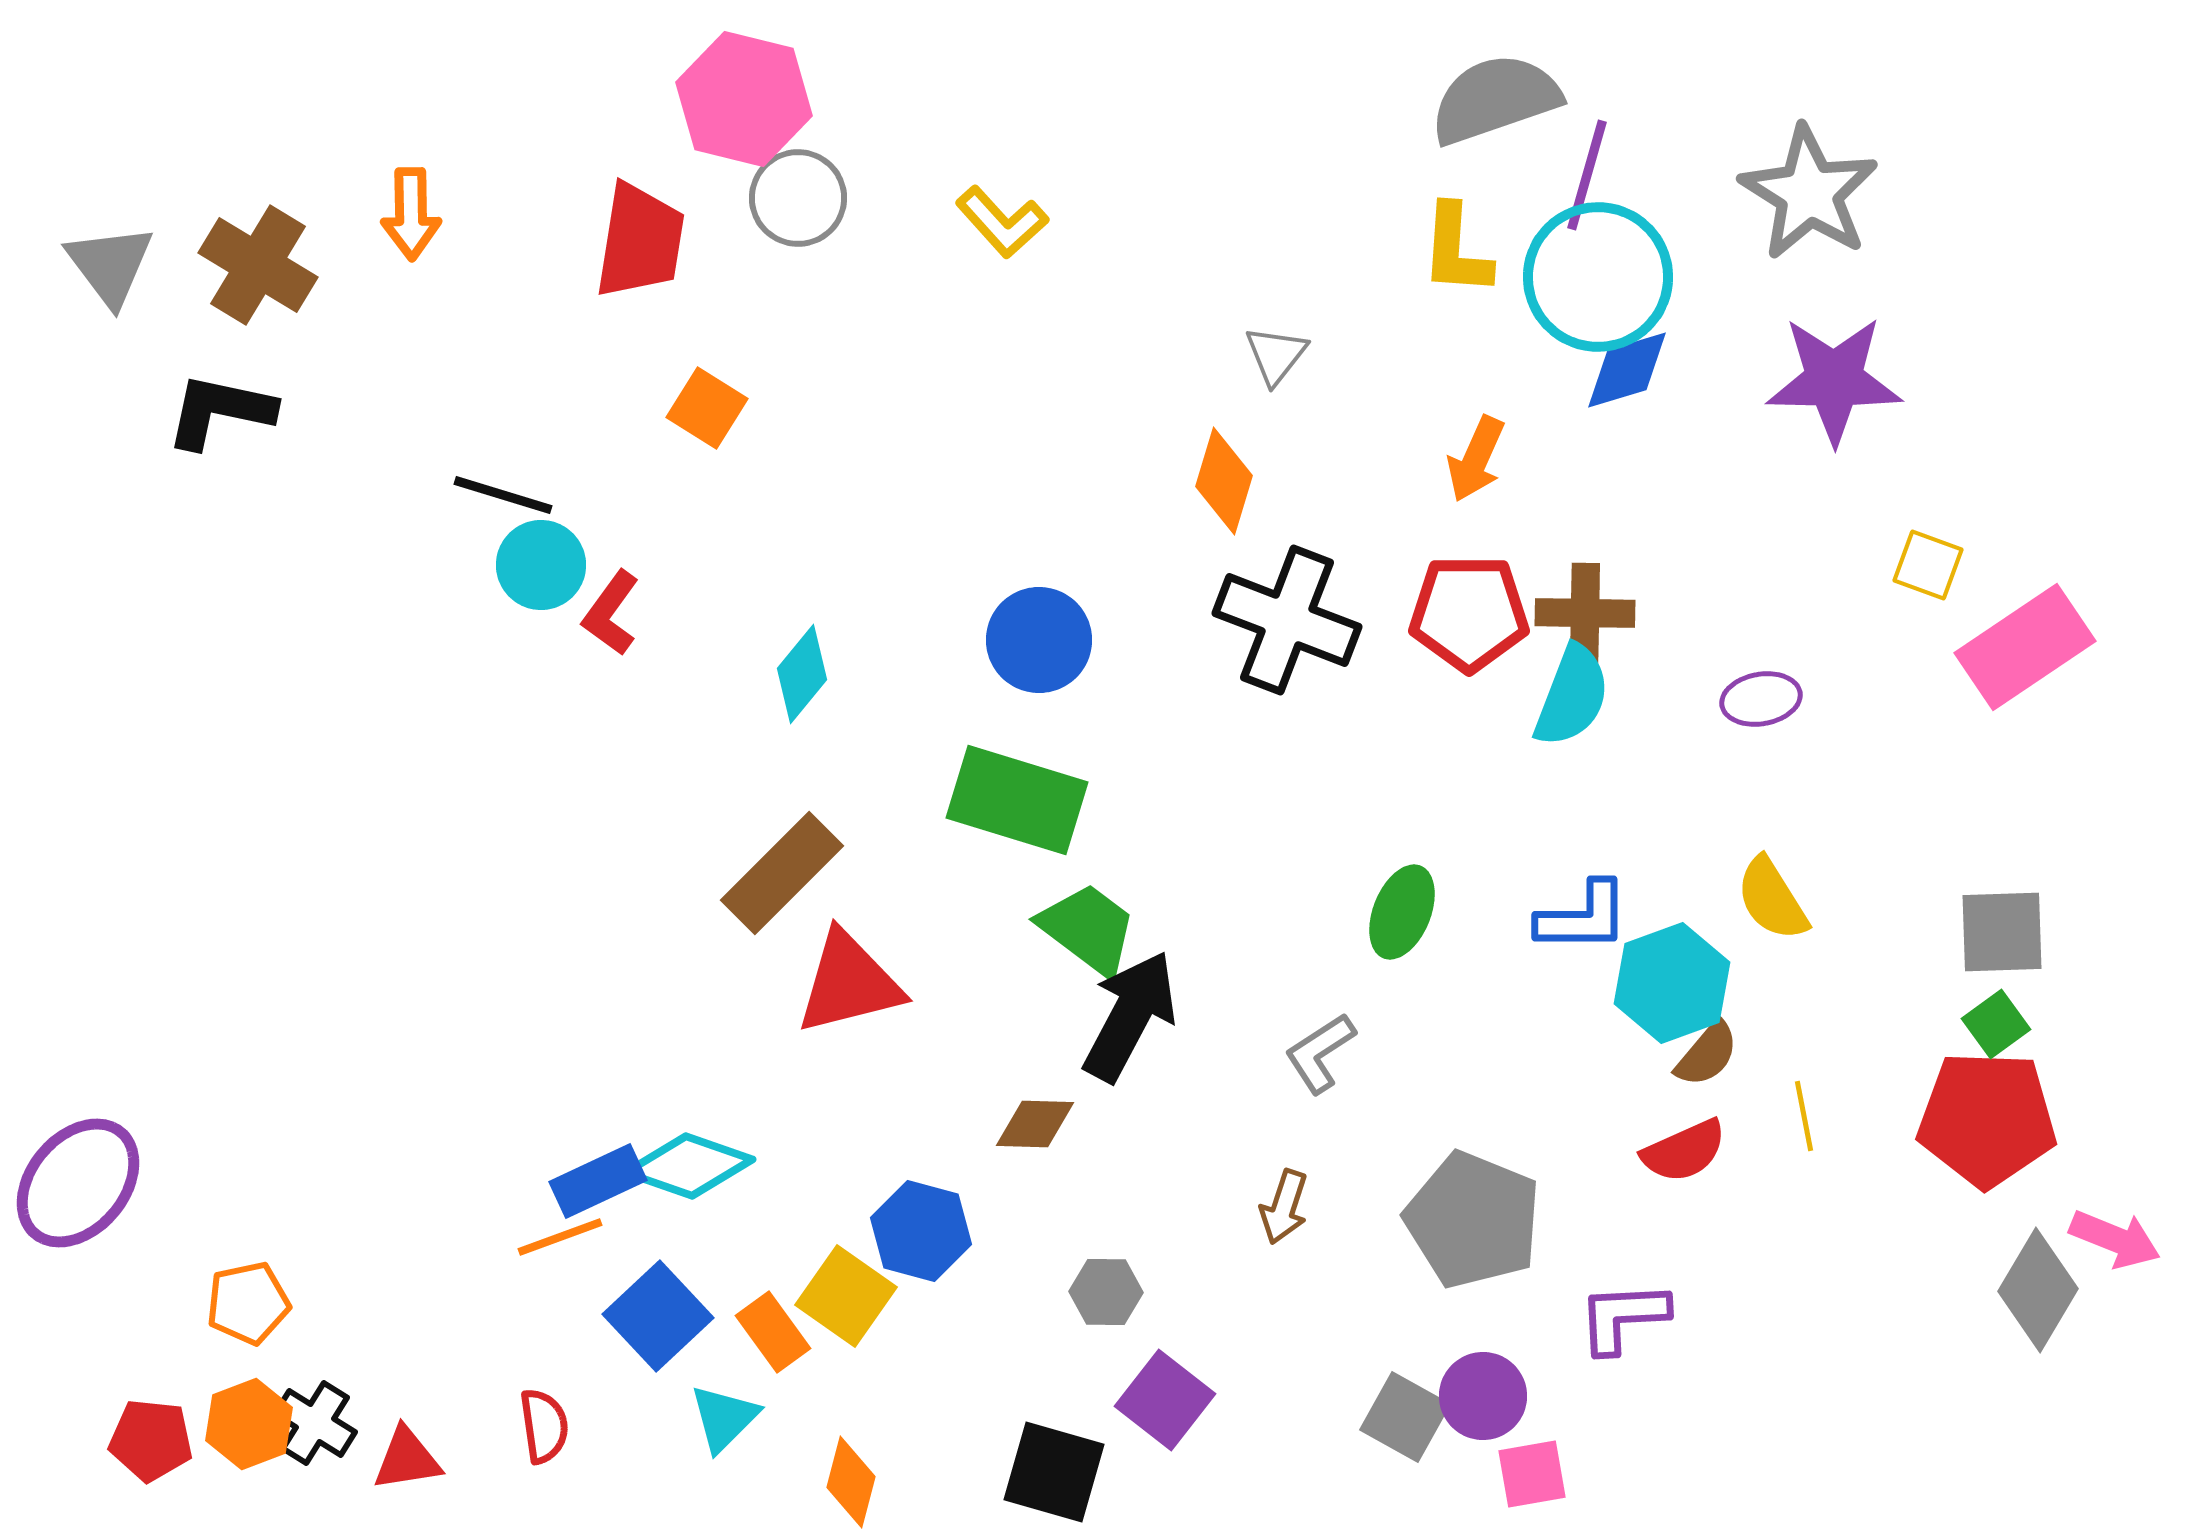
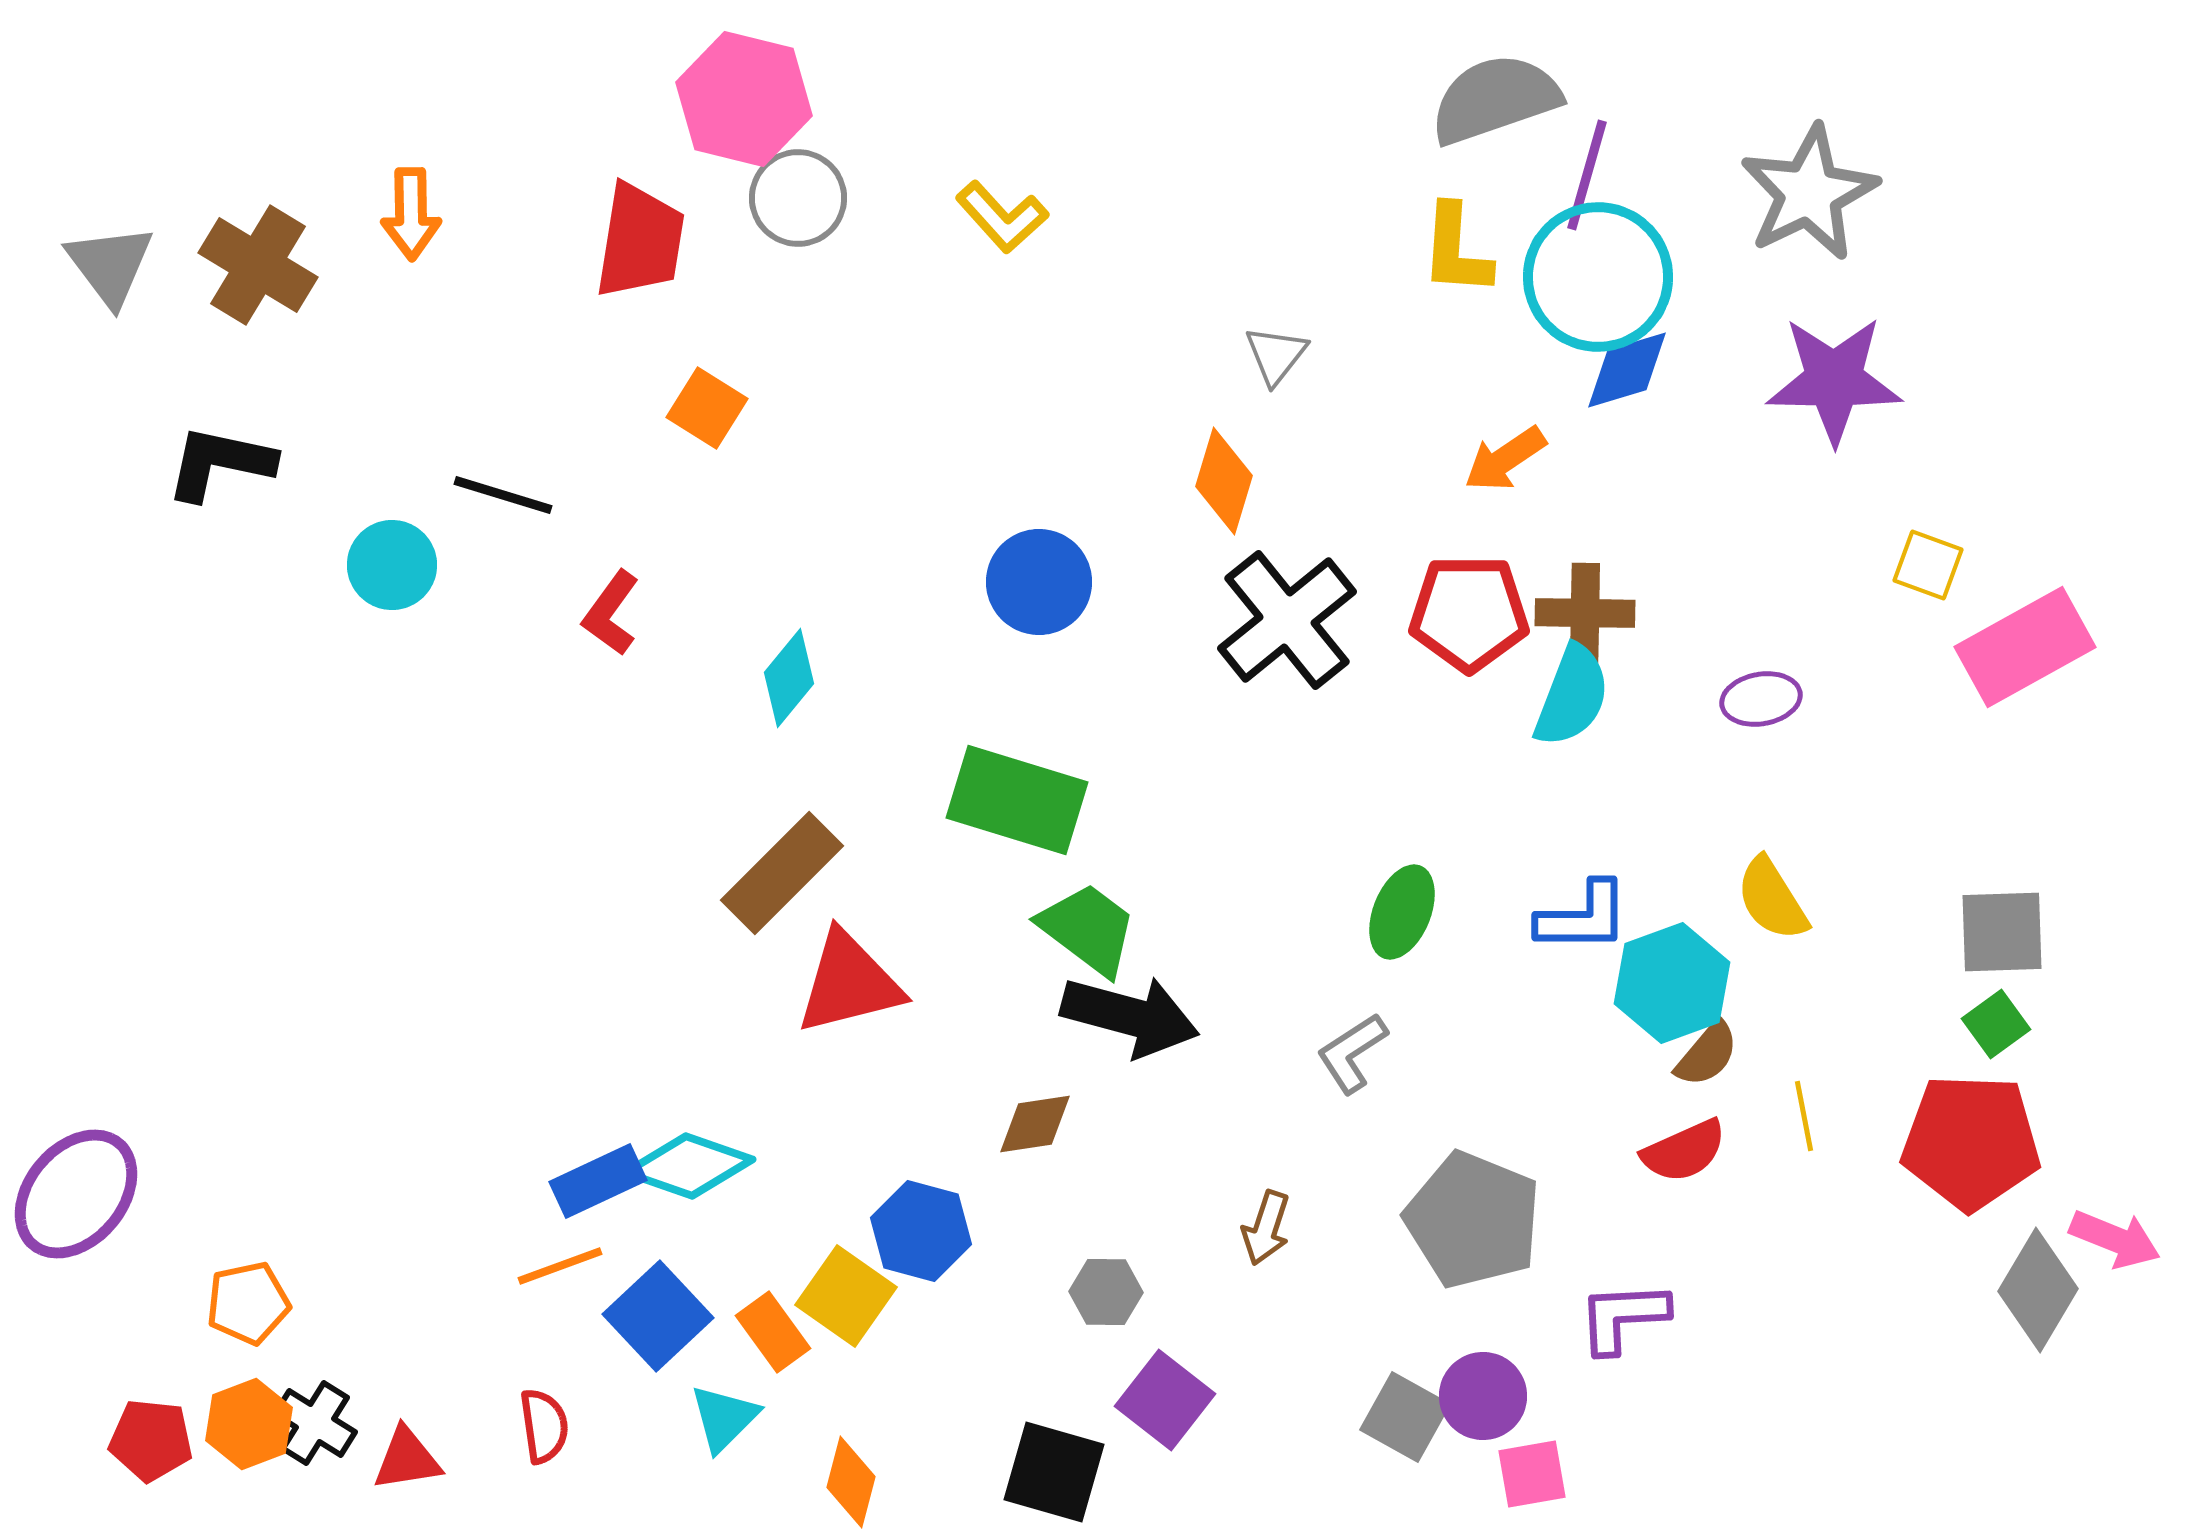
gray star at (1809, 193): rotated 14 degrees clockwise
yellow L-shape at (1002, 222): moved 5 px up
black L-shape at (220, 411): moved 52 px down
orange arrow at (1476, 459): moved 29 px right; rotated 32 degrees clockwise
cyan circle at (541, 565): moved 149 px left
black cross at (1287, 620): rotated 30 degrees clockwise
blue circle at (1039, 640): moved 58 px up
pink rectangle at (2025, 647): rotated 5 degrees clockwise
cyan diamond at (802, 674): moved 13 px left, 4 px down
black arrow at (1130, 1016): rotated 77 degrees clockwise
gray L-shape at (1320, 1053): moved 32 px right
red pentagon at (1987, 1119): moved 16 px left, 23 px down
brown diamond at (1035, 1124): rotated 10 degrees counterclockwise
purple ellipse at (78, 1183): moved 2 px left, 11 px down
brown arrow at (1284, 1207): moved 18 px left, 21 px down
orange line at (560, 1237): moved 29 px down
